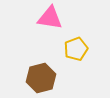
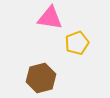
yellow pentagon: moved 1 px right, 6 px up
